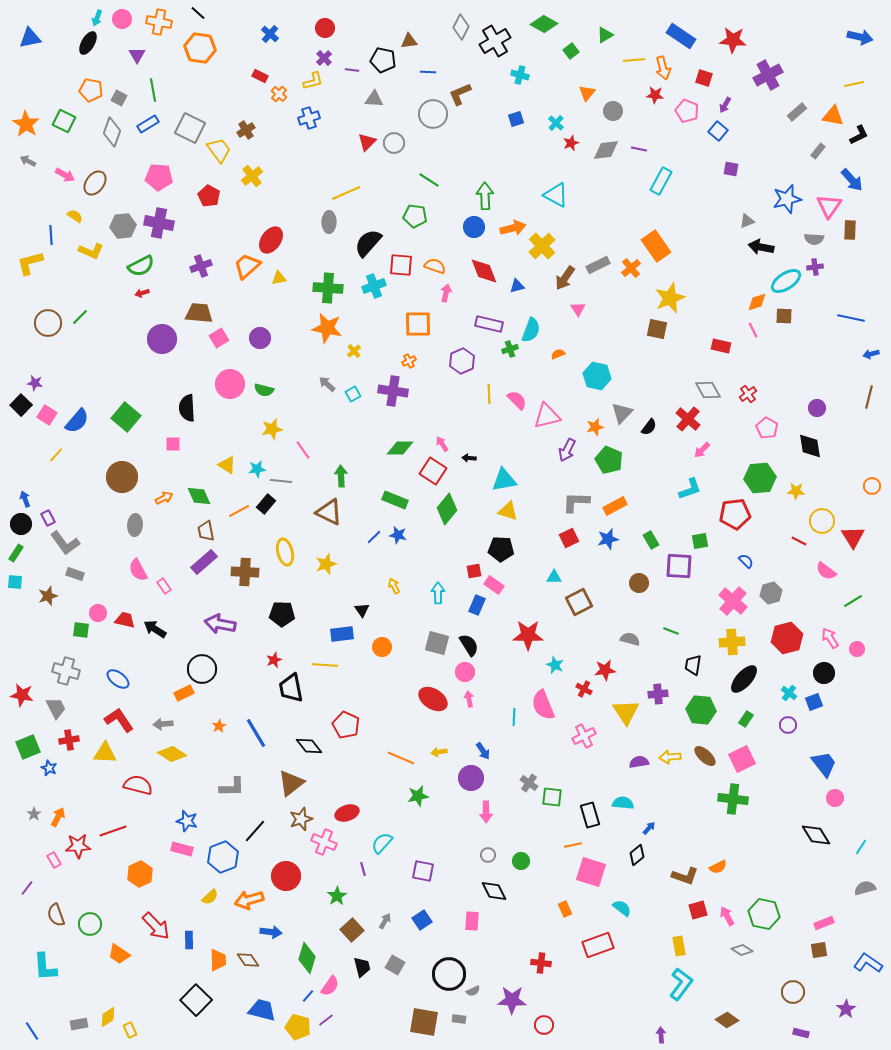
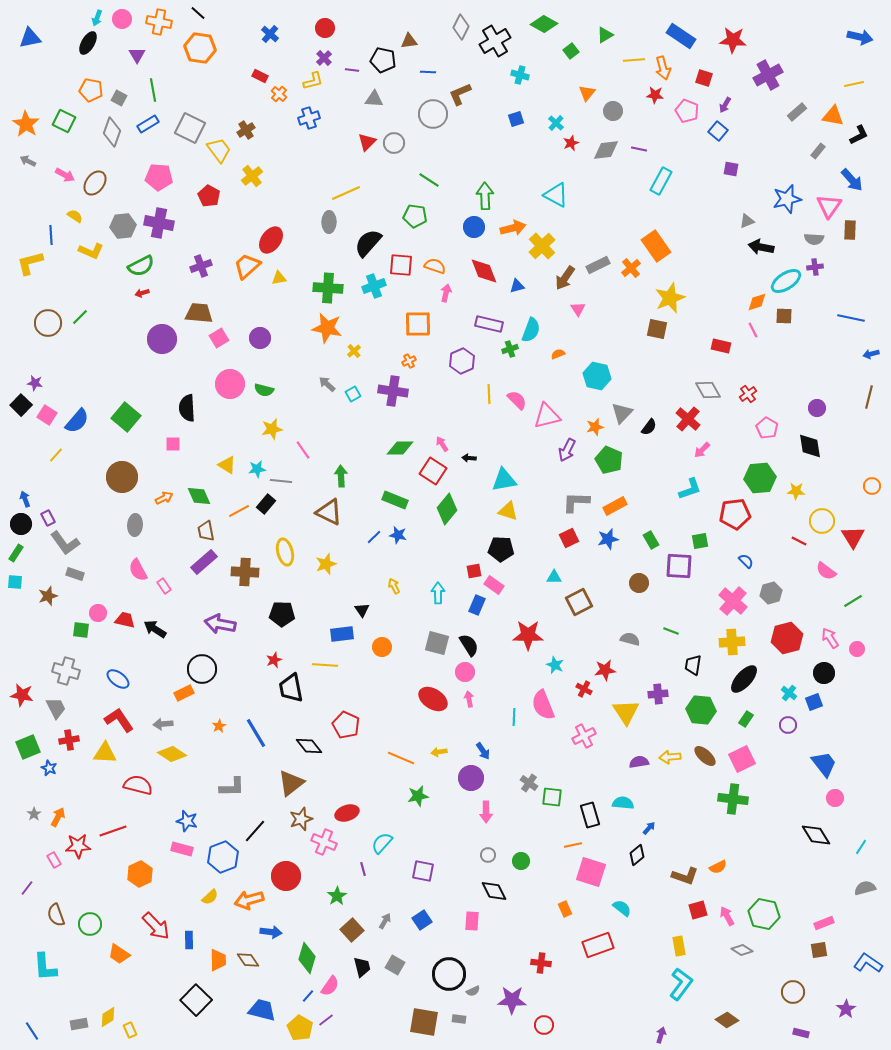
yellow pentagon at (298, 1027): moved 2 px right, 1 px down; rotated 15 degrees clockwise
purple arrow at (661, 1035): rotated 21 degrees clockwise
